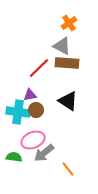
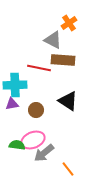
gray triangle: moved 9 px left, 6 px up
brown rectangle: moved 4 px left, 3 px up
red line: rotated 55 degrees clockwise
purple triangle: moved 18 px left, 9 px down
cyan cross: moved 3 px left, 27 px up; rotated 10 degrees counterclockwise
green semicircle: moved 3 px right, 12 px up
